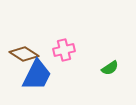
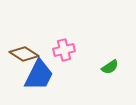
green semicircle: moved 1 px up
blue trapezoid: moved 2 px right
